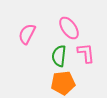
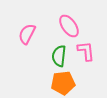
pink ellipse: moved 2 px up
pink L-shape: moved 2 px up
